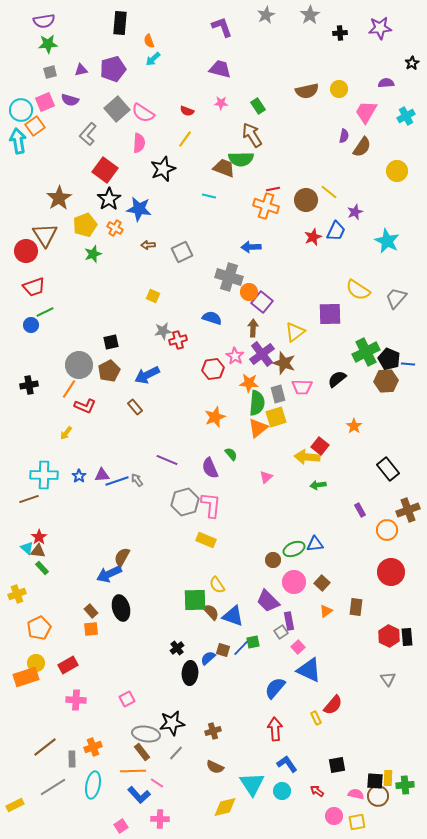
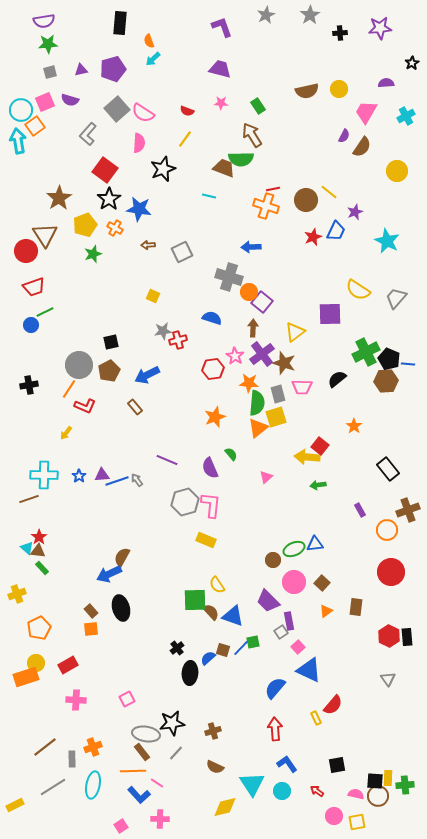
purple semicircle at (344, 136): rotated 16 degrees clockwise
